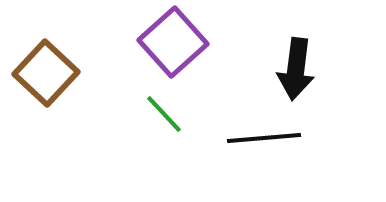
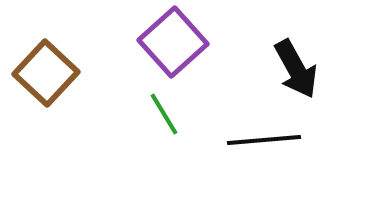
black arrow: rotated 36 degrees counterclockwise
green line: rotated 12 degrees clockwise
black line: moved 2 px down
